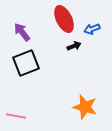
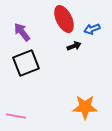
orange star: rotated 15 degrees counterclockwise
